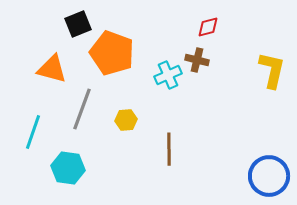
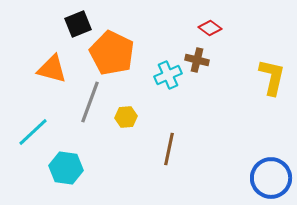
red diamond: moved 2 px right, 1 px down; rotated 50 degrees clockwise
orange pentagon: rotated 6 degrees clockwise
yellow L-shape: moved 7 px down
gray line: moved 8 px right, 7 px up
yellow hexagon: moved 3 px up
cyan line: rotated 28 degrees clockwise
brown line: rotated 12 degrees clockwise
cyan hexagon: moved 2 px left
blue circle: moved 2 px right, 2 px down
